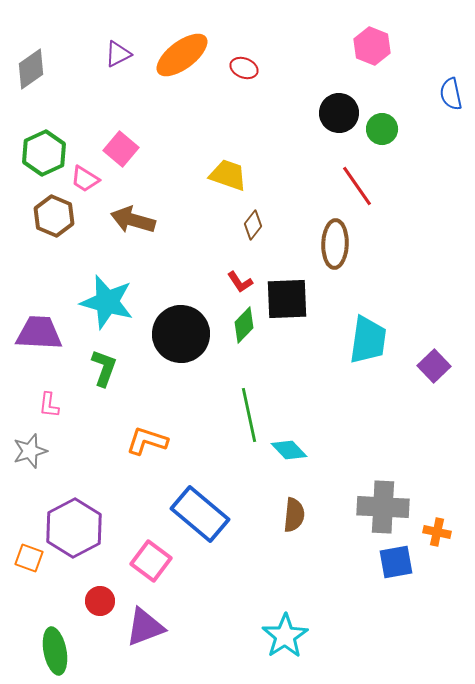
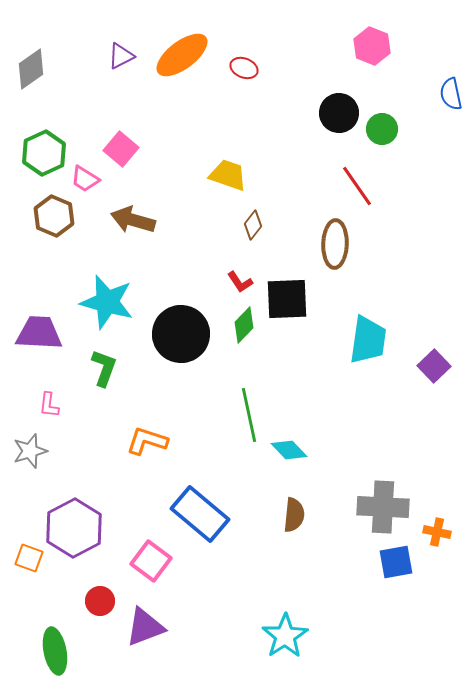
purple triangle at (118, 54): moved 3 px right, 2 px down
